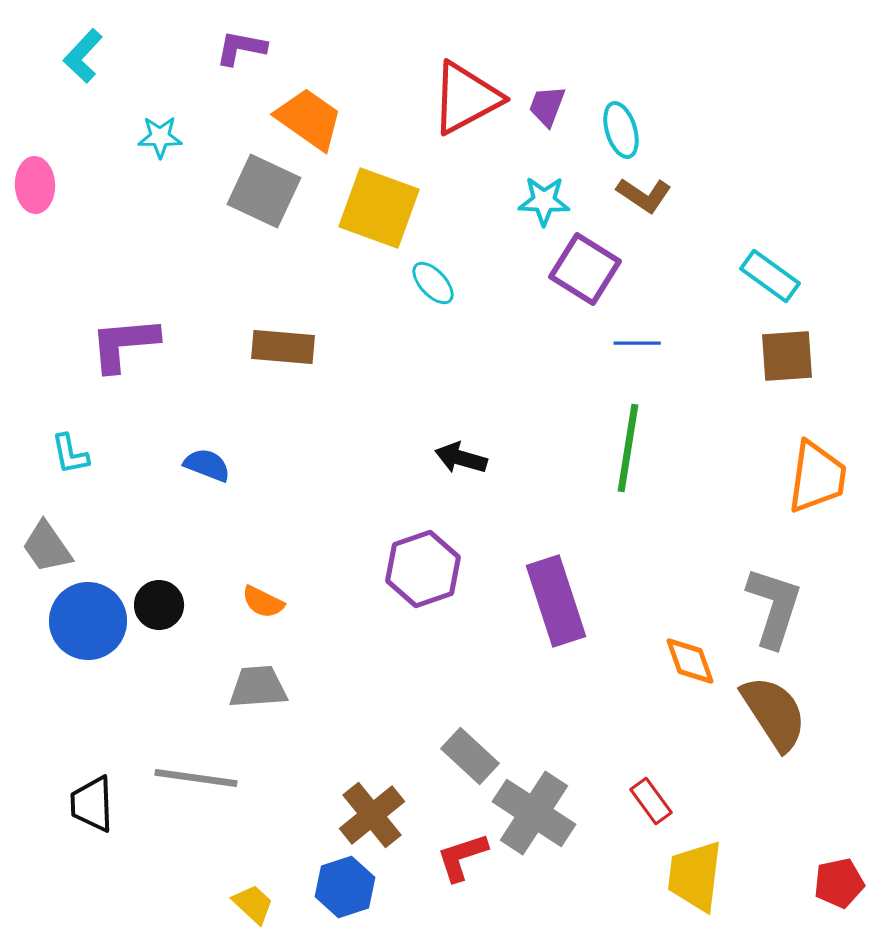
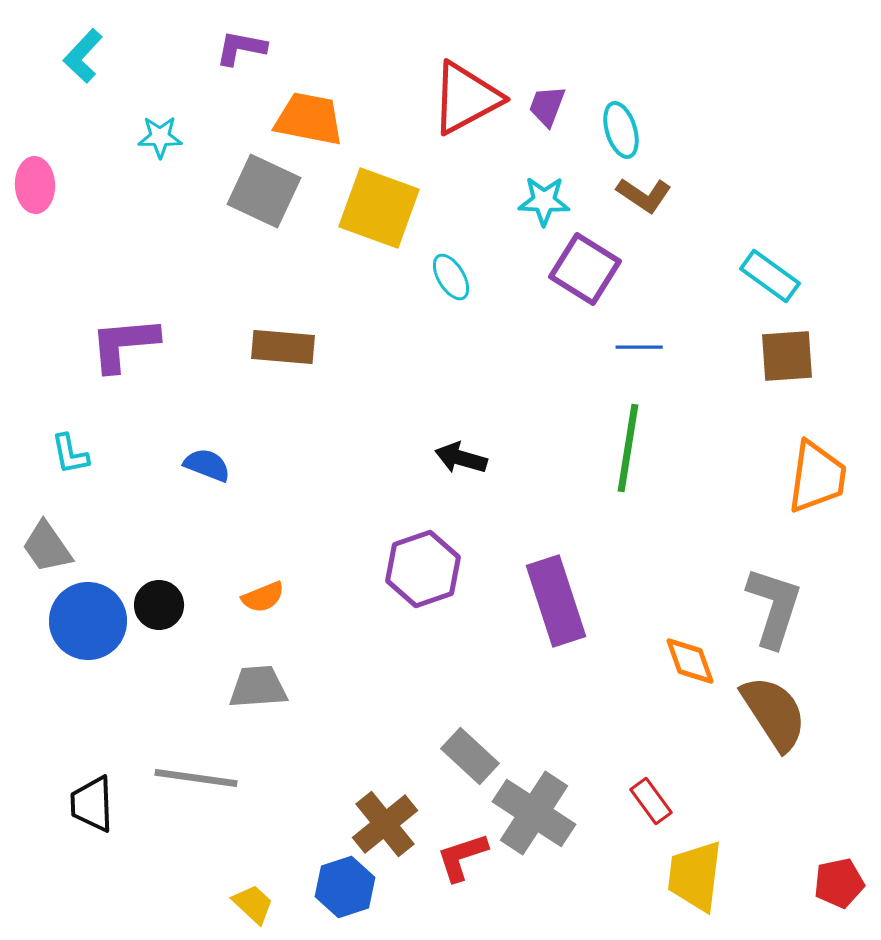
orange trapezoid at (309, 119): rotated 24 degrees counterclockwise
cyan ellipse at (433, 283): moved 18 px right, 6 px up; rotated 12 degrees clockwise
blue line at (637, 343): moved 2 px right, 4 px down
orange semicircle at (263, 602): moved 5 px up; rotated 48 degrees counterclockwise
brown cross at (372, 815): moved 13 px right, 9 px down
